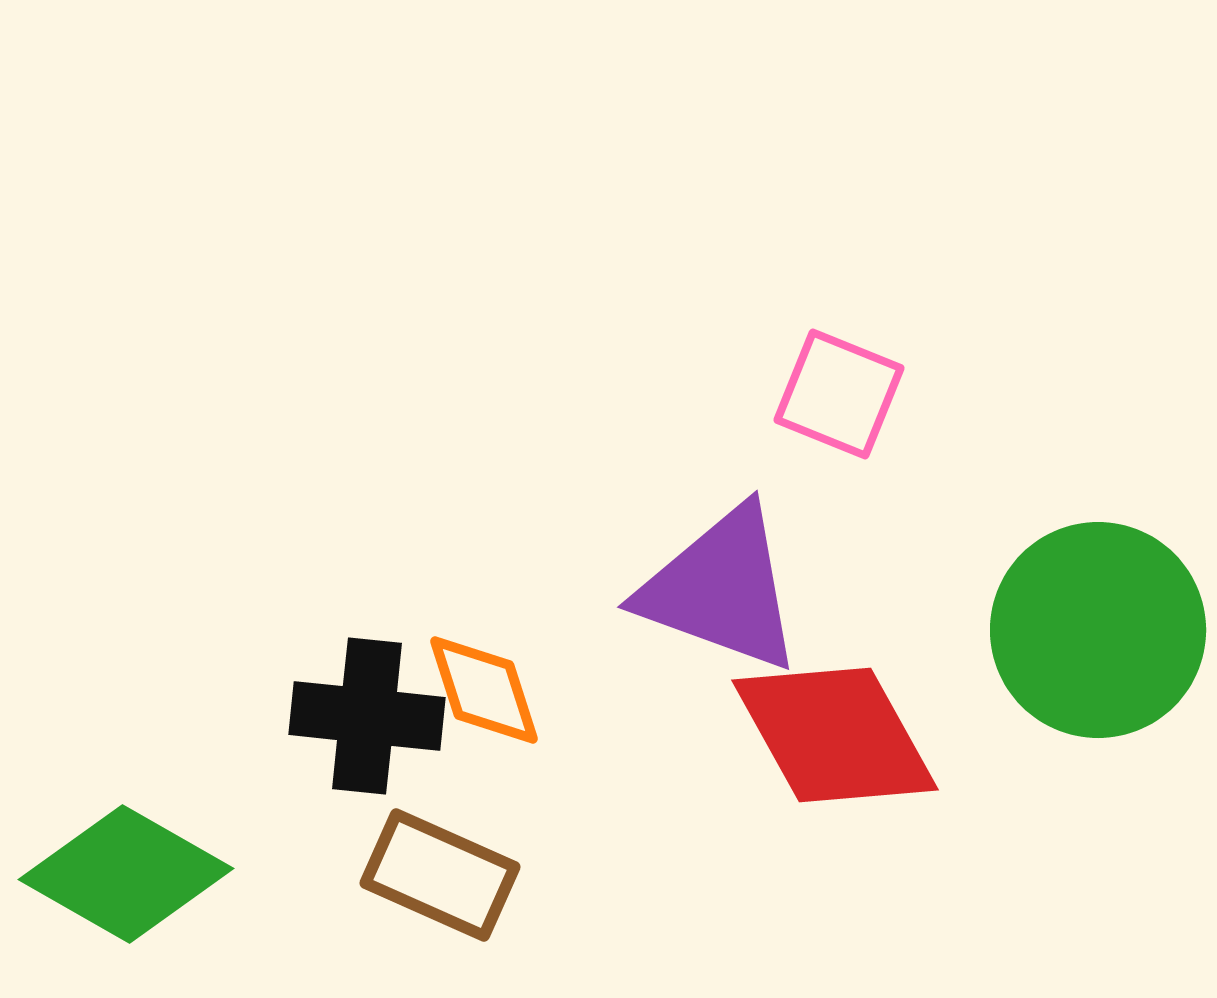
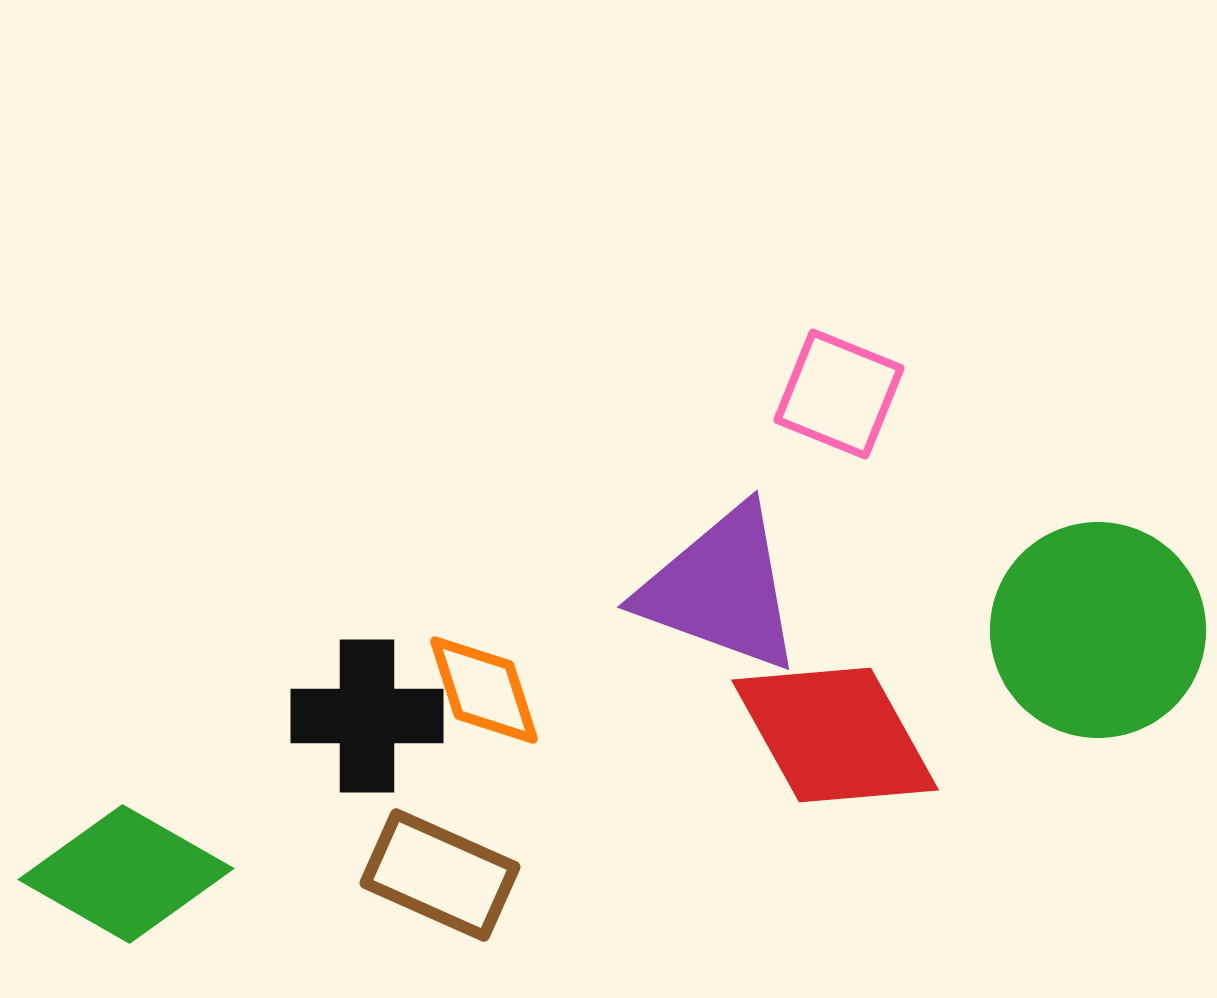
black cross: rotated 6 degrees counterclockwise
